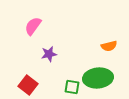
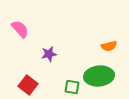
pink semicircle: moved 13 px left, 3 px down; rotated 102 degrees clockwise
green ellipse: moved 1 px right, 2 px up
